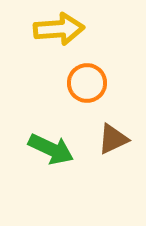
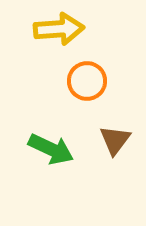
orange circle: moved 2 px up
brown triangle: moved 2 px right, 1 px down; rotated 28 degrees counterclockwise
